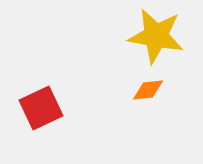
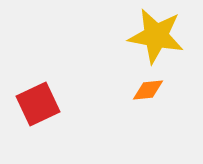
red square: moved 3 px left, 4 px up
